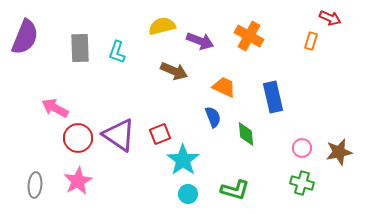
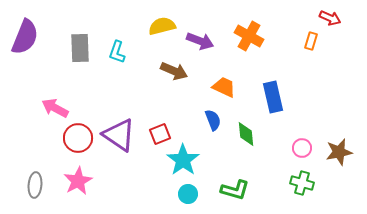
blue semicircle: moved 3 px down
